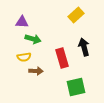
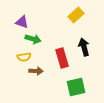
purple triangle: rotated 16 degrees clockwise
